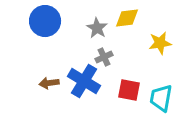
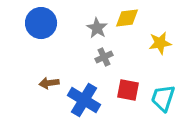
blue circle: moved 4 px left, 2 px down
blue cross: moved 19 px down
red square: moved 1 px left
cyan trapezoid: moved 2 px right; rotated 8 degrees clockwise
